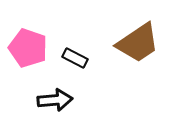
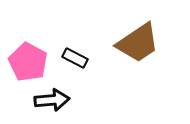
pink pentagon: moved 14 px down; rotated 9 degrees clockwise
black arrow: moved 3 px left
